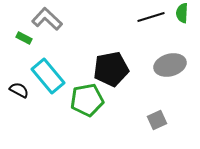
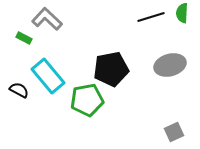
gray square: moved 17 px right, 12 px down
